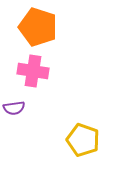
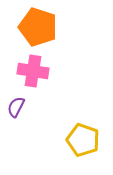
purple semicircle: moved 2 px right, 1 px up; rotated 125 degrees clockwise
